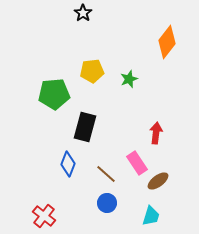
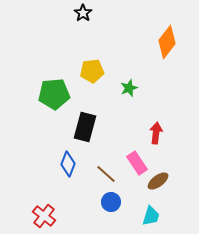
green star: moved 9 px down
blue circle: moved 4 px right, 1 px up
